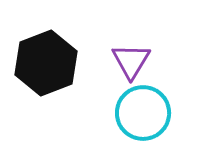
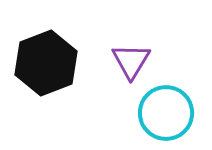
cyan circle: moved 23 px right
